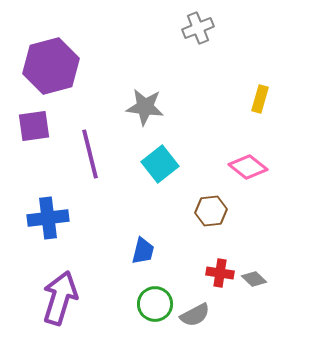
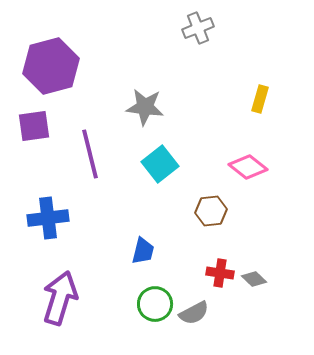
gray semicircle: moved 1 px left, 2 px up
